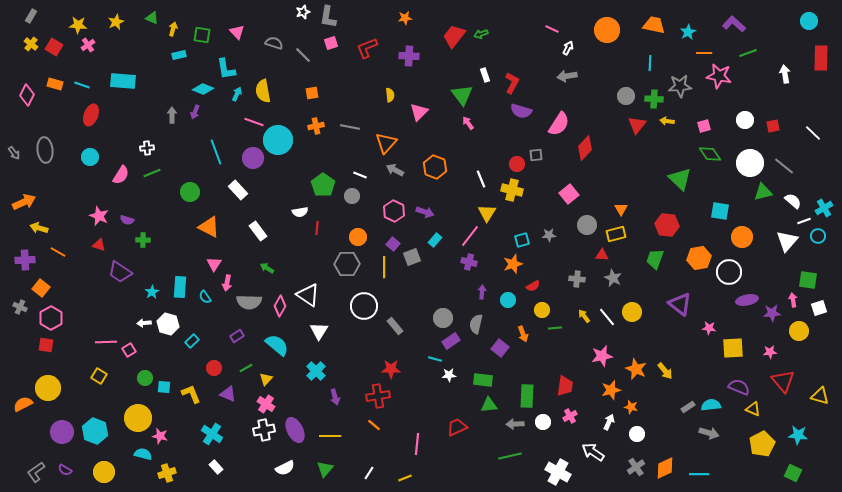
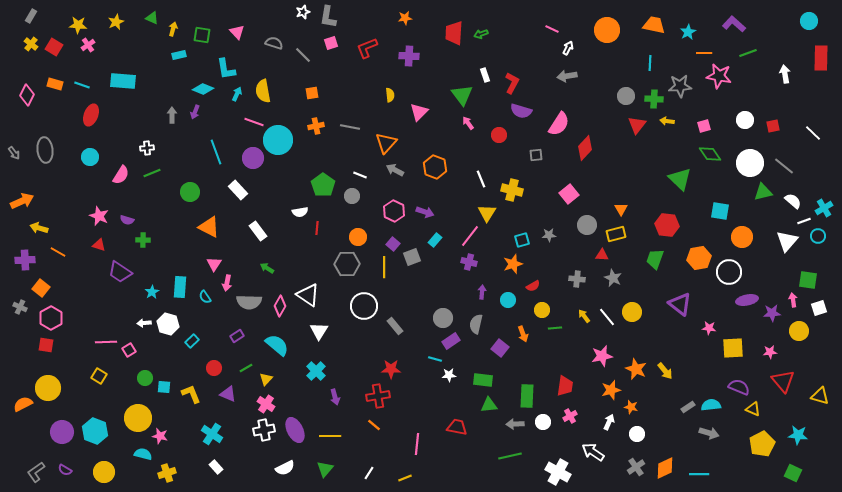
red trapezoid at (454, 36): moved 3 px up; rotated 35 degrees counterclockwise
red circle at (517, 164): moved 18 px left, 29 px up
orange arrow at (24, 202): moved 2 px left, 1 px up
red trapezoid at (457, 427): rotated 35 degrees clockwise
